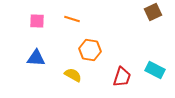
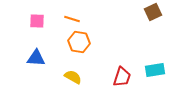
orange hexagon: moved 11 px left, 8 px up
cyan rectangle: rotated 36 degrees counterclockwise
yellow semicircle: moved 2 px down
